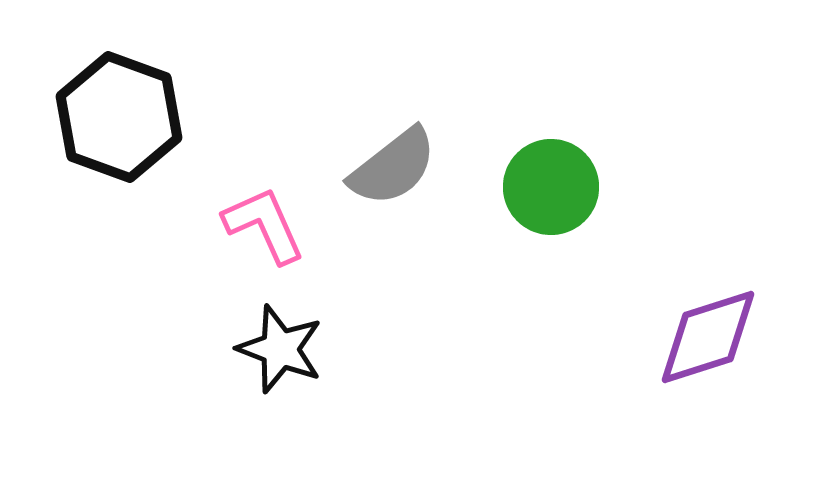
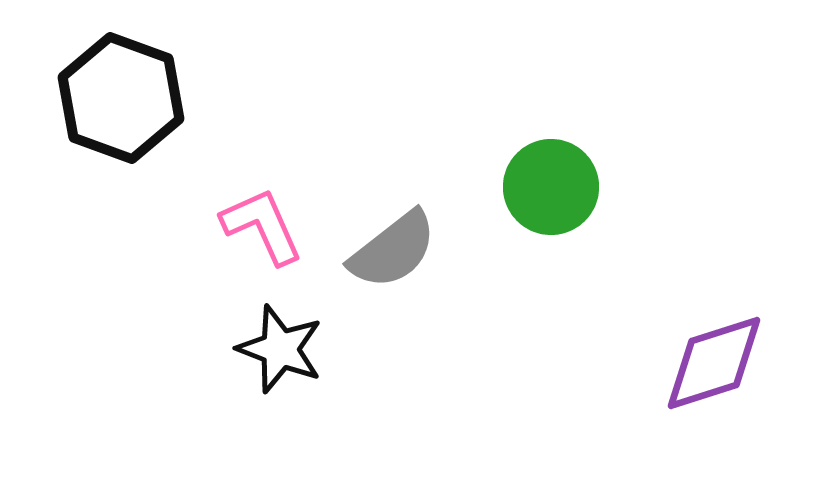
black hexagon: moved 2 px right, 19 px up
gray semicircle: moved 83 px down
pink L-shape: moved 2 px left, 1 px down
purple diamond: moved 6 px right, 26 px down
